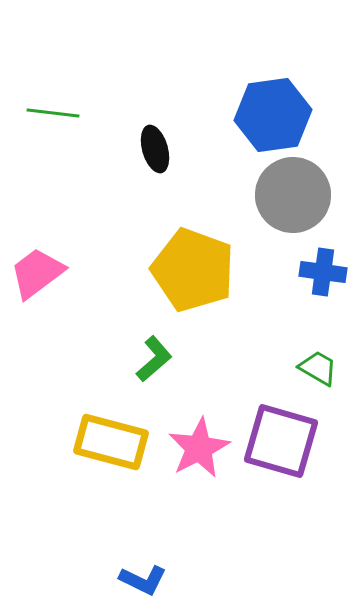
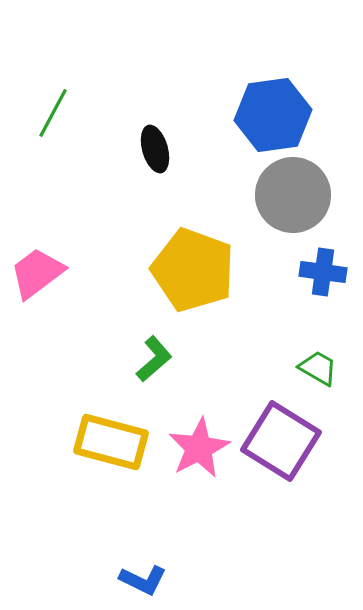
green line: rotated 69 degrees counterclockwise
purple square: rotated 16 degrees clockwise
